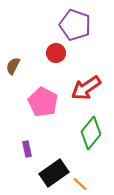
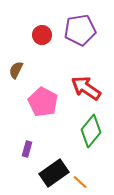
purple pentagon: moved 5 px right, 5 px down; rotated 28 degrees counterclockwise
red circle: moved 14 px left, 18 px up
brown semicircle: moved 3 px right, 4 px down
red arrow: rotated 68 degrees clockwise
green diamond: moved 2 px up
purple rectangle: rotated 28 degrees clockwise
orange line: moved 2 px up
